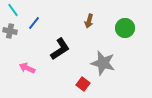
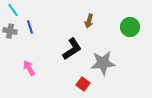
blue line: moved 4 px left, 4 px down; rotated 56 degrees counterclockwise
green circle: moved 5 px right, 1 px up
black L-shape: moved 12 px right
gray star: rotated 20 degrees counterclockwise
pink arrow: moved 2 px right; rotated 35 degrees clockwise
